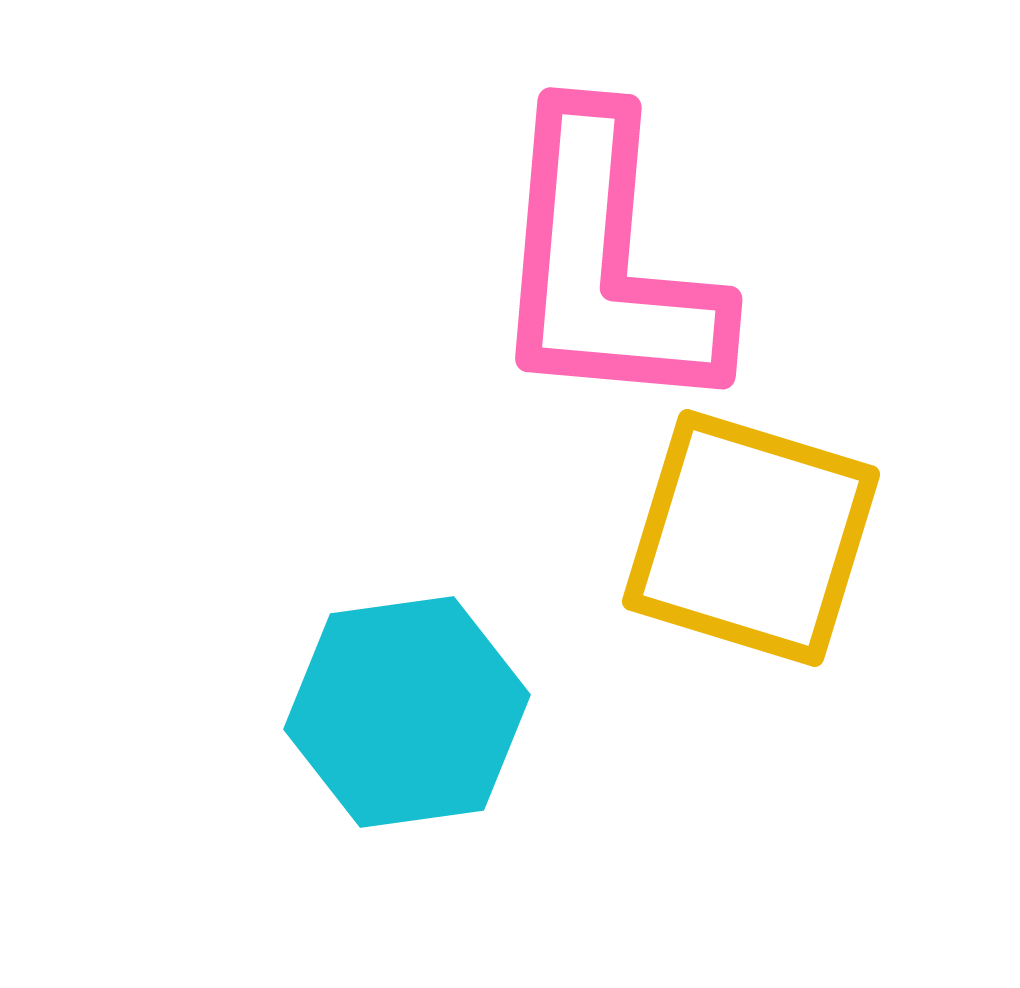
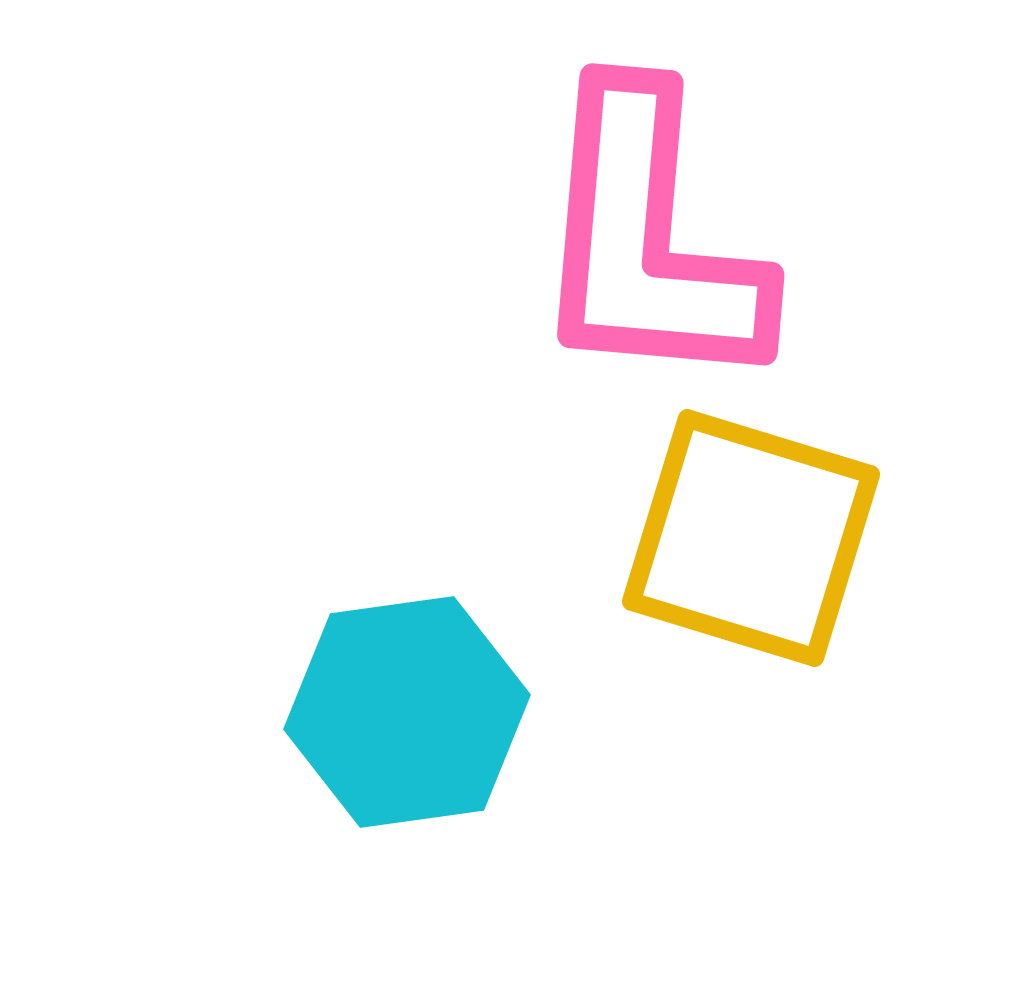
pink L-shape: moved 42 px right, 24 px up
